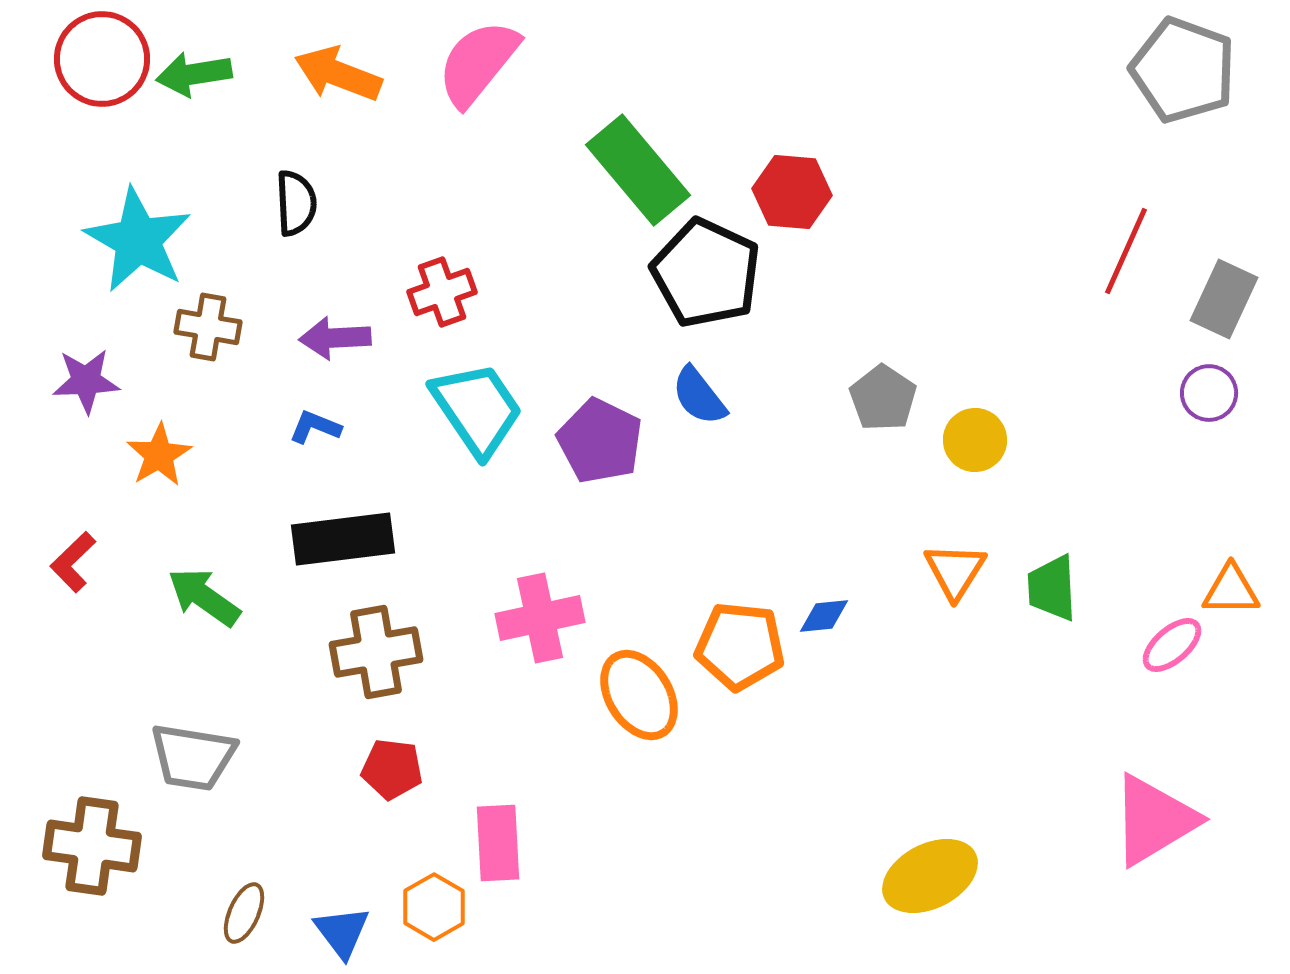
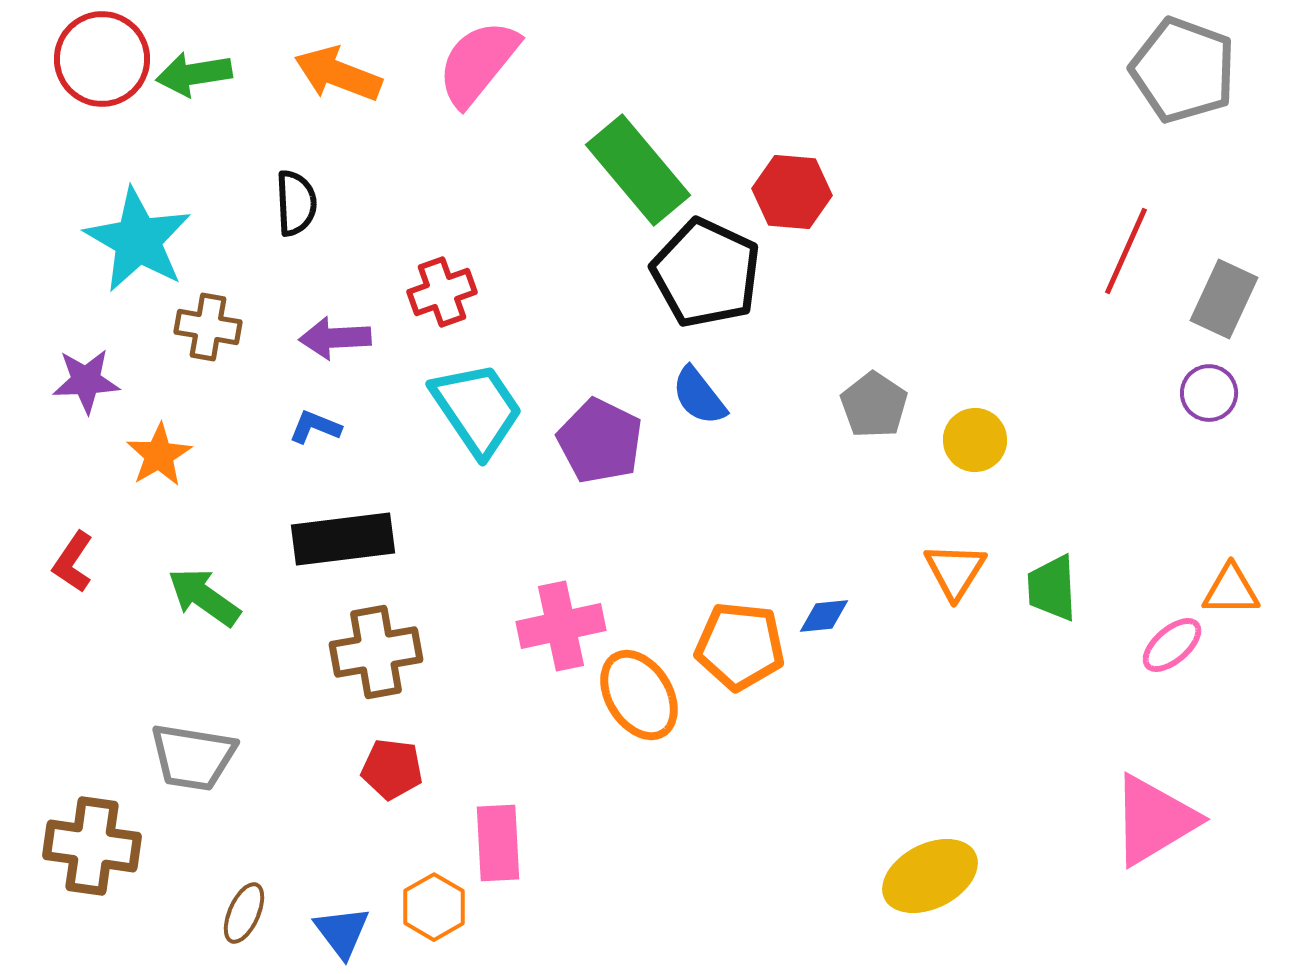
gray pentagon at (883, 398): moved 9 px left, 7 px down
red L-shape at (73, 562): rotated 12 degrees counterclockwise
pink cross at (540, 618): moved 21 px right, 8 px down
